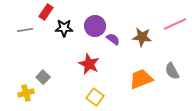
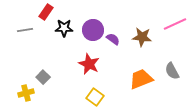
purple circle: moved 2 px left, 4 px down
